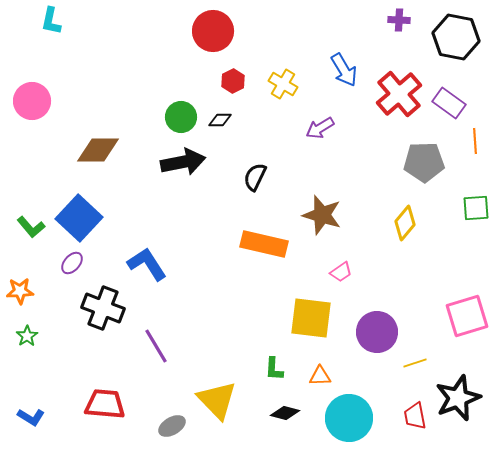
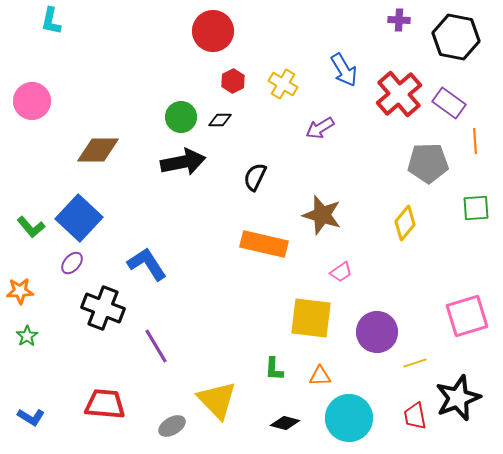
gray pentagon at (424, 162): moved 4 px right, 1 px down
black diamond at (285, 413): moved 10 px down
